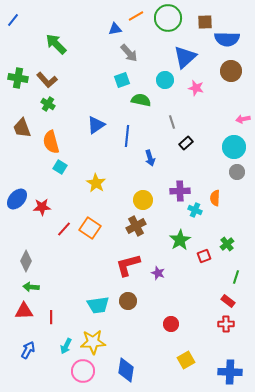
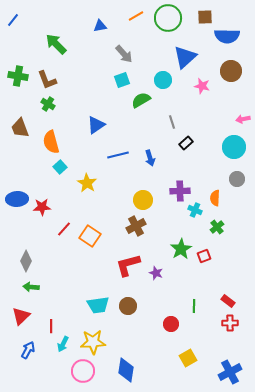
brown square at (205, 22): moved 5 px up
blue triangle at (115, 29): moved 15 px left, 3 px up
blue semicircle at (227, 39): moved 3 px up
gray arrow at (129, 53): moved 5 px left, 1 px down
green cross at (18, 78): moved 2 px up
brown L-shape at (47, 80): rotated 20 degrees clockwise
cyan circle at (165, 80): moved 2 px left
pink star at (196, 88): moved 6 px right, 2 px up
green semicircle at (141, 100): rotated 42 degrees counterclockwise
brown trapezoid at (22, 128): moved 2 px left
blue line at (127, 136): moved 9 px left, 19 px down; rotated 70 degrees clockwise
cyan square at (60, 167): rotated 16 degrees clockwise
gray circle at (237, 172): moved 7 px down
yellow star at (96, 183): moved 9 px left
blue ellipse at (17, 199): rotated 45 degrees clockwise
orange square at (90, 228): moved 8 px down
green star at (180, 240): moved 1 px right, 9 px down
green cross at (227, 244): moved 10 px left, 17 px up
purple star at (158, 273): moved 2 px left
green line at (236, 277): moved 42 px left, 29 px down; rotated 16 degrees counterclockwise
brown circle at (128, 301): moved 5 px down
red triangle at (24, 311): moved 3 px left, 5 px down; rotated 42 degrees counterclockwise
red line at (51, 317): moved 9 px down
red cross at (226, 324): moved 4 px right, 1 px up
cyan arrow at (66, 346): moved 3 px left, 2 px up
yellow square at (186, 360): moved 2 px right, 2 px up
blue cross at (230, 372): rotated 30 degrees counterclockwise
